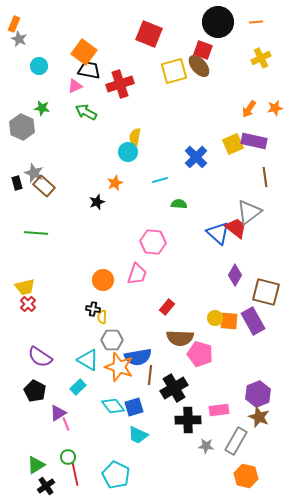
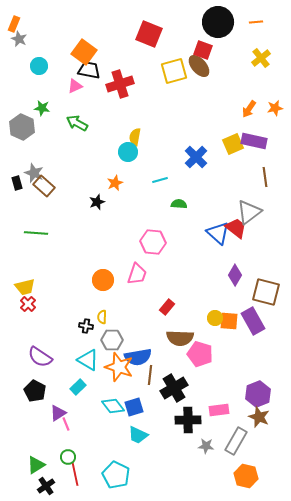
yellow cross at (261, 58): rotated 12 degrees counterclockwise
green arrow at (86, 112): moved 9 px left, 11 px down
black cross at (93, 309): moved 7 px left, 17 px down
